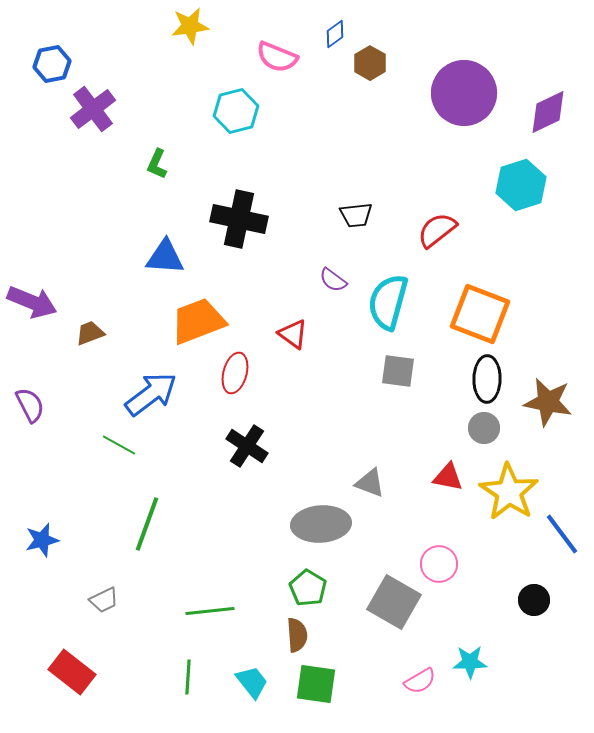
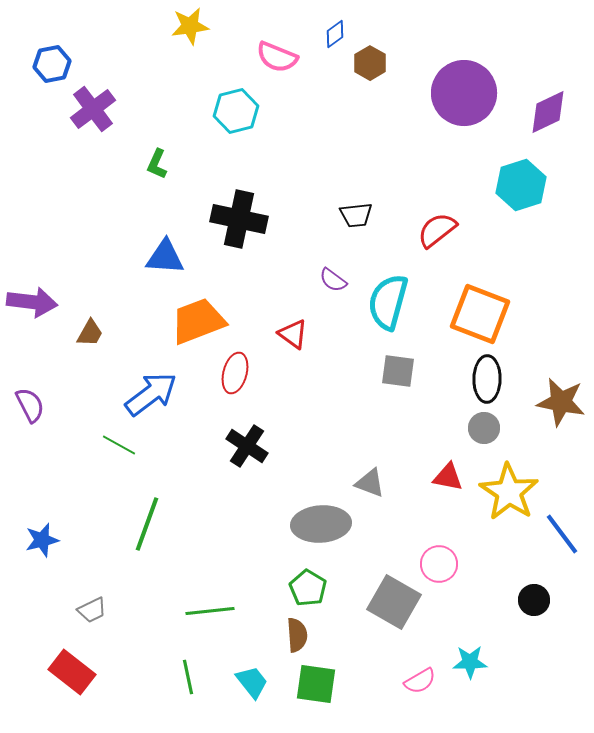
purple arrow at (32, 302): rotated 15 degrees counterclockwise
brown trapezoid at (90, 333): rotated 140 degrees clockwise
brown star at (548, 402): moved 13 px right
gray trapezoid at (104, 600): moved 12 px left, 10 px down
green line at (188, 677): rotated 16 degrees counterclockwise
